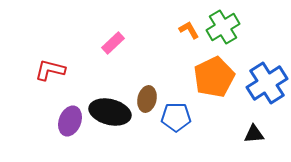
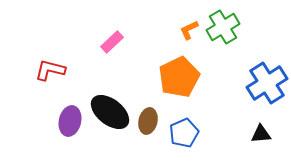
orange L-shape: rotated 85 degrees counterclockwise
pink rectangle: moved 1 px left, 1 px up
orange pentagon: moved 35 px left
brown ellipse: moved 1 px right, 22 px down
black ellipse: rotated 24 degrees clockwise
blue pentagon: moved 8 px right, 16 px down; rotated 24 degrees counterclockwise
purple ellipse: rotated 8 degrees counterclockwise
black triangle: moved 7 px right
